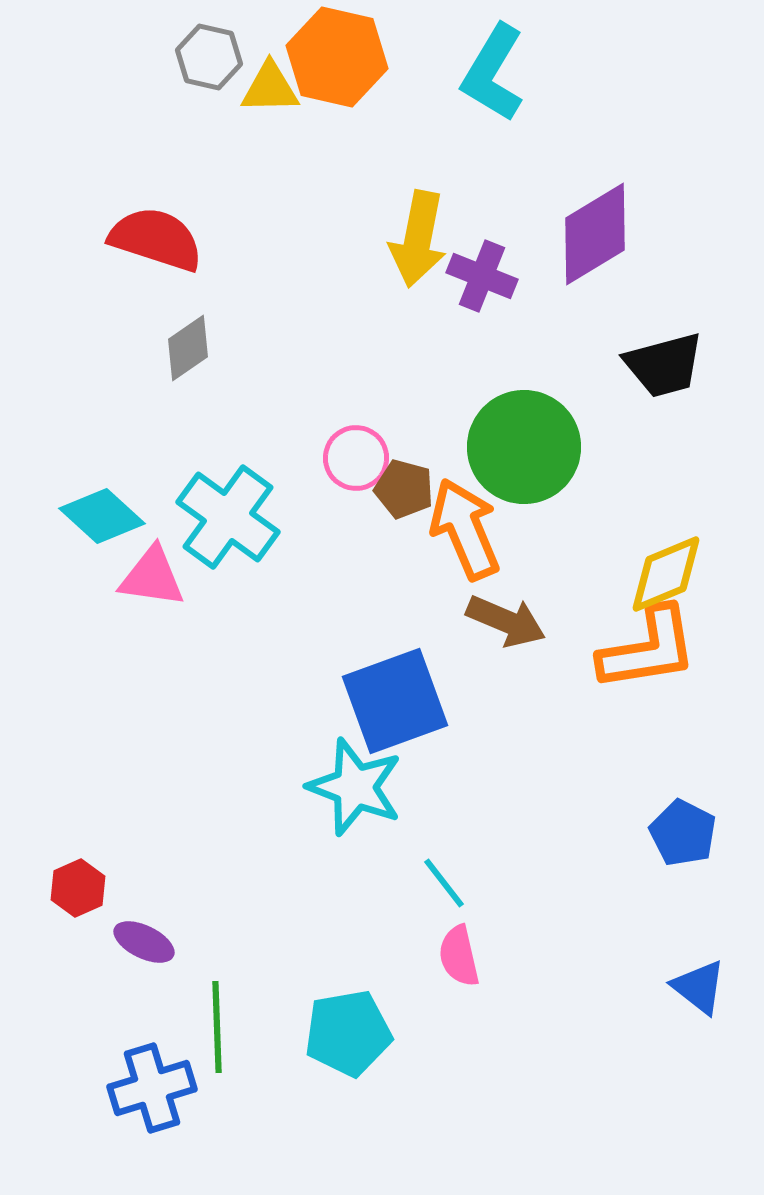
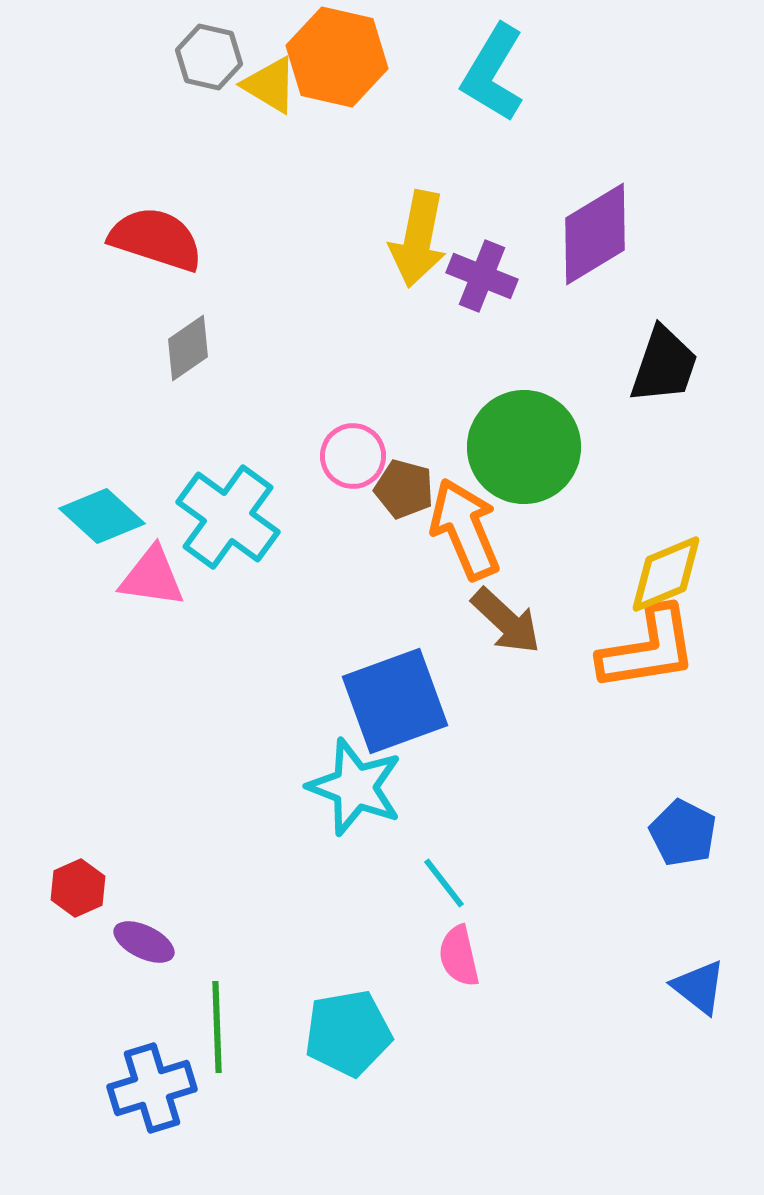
yellow triangle: moved 3 px up; rotated 32 degrees clockwise
black trapezoid: rotated 56 degrees counterclockwise
pink circle: moved 3 px left, 2 px up
brown arrow: rotated 20 degrees clockwise
